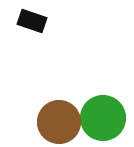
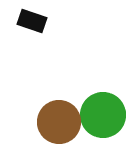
green circle: moved 3 px up
